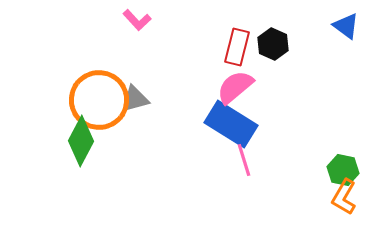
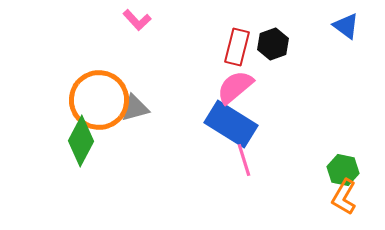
black hexagon: rotated 16 degrees clockwise
gray triangle: moved 9 px down
